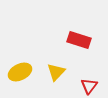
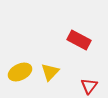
red rectangle: rotated 10 degrees clockwise
yellow triangle: moved 6 px left
